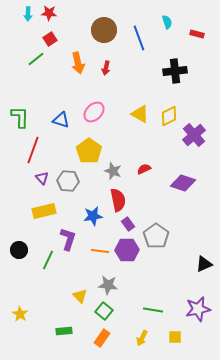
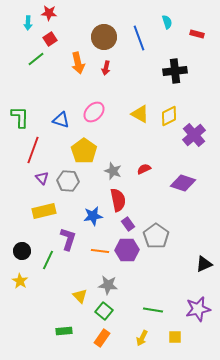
cyan arrow at (28, 14): moved 9 px down
brown circle at (104, 30): moved 7 px down
yellow pentagon at (89, 151): moved 5 px left
black circle at (19, 250): moved 3 px right, 1 px down
yellow star at (20, 314): moved 33 px up
